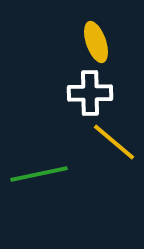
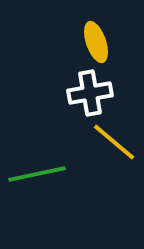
white cross: rotated 9 degrees counterclockwise
green line: moved 2 px left
